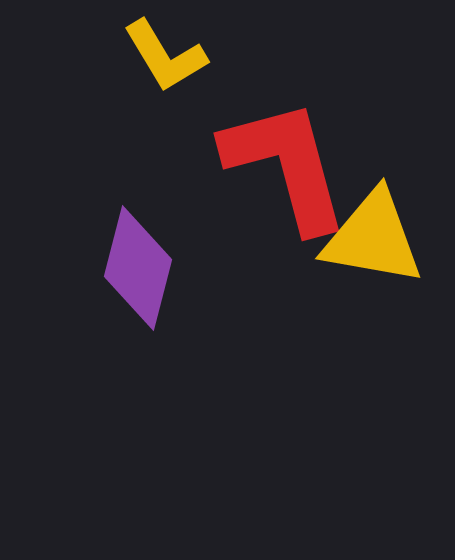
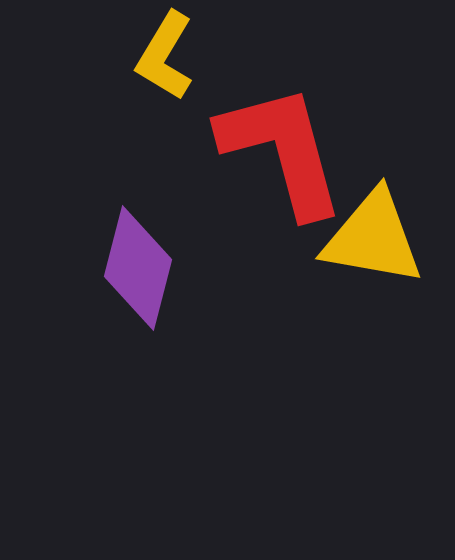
yellow L-shape: rotated 62 degrees clockwise
red L-shape: moved 4 px left, 15 px up
